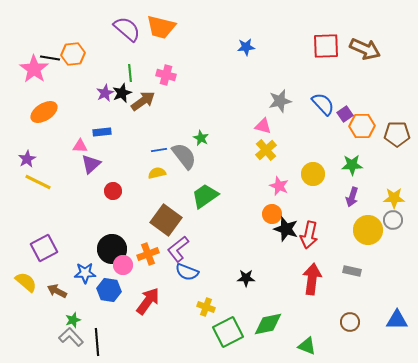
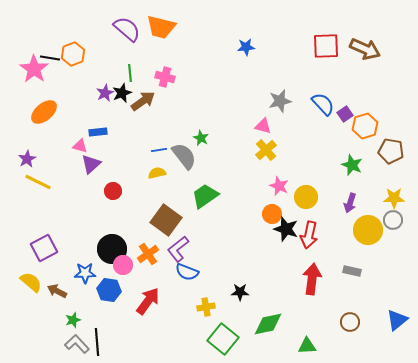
orange hexagon at (73, 54): rotated 15 degrees counterclockwise
pink cross at (166, 75): moved 1 px left, 2 px down
orange ellipse at (44, 112): rotated 8 degrees counterclockwise
orange hexagon at (362, 126): moved 3 px right; rotated 15 degrees counterclockwise
blue rectangle at (102, 132): moved 4 px left
brown pentagon at (397, 134): moved 6 px left, 17 px down; rotated 10 degrees clockwise
pink triangle at (80, 146): rotated 14 degrees clockwise
green star at (352, 165): rotated 25 degrees clockwise
yellow circle at (313, 174): moved 7 px left, 23 px down
purple arrow at (352, 197): moved 2 px left, 6 px down
orange cross at (148, 254): rotated 15 degrees counterclockwise
black star at (246, 278): moved 6 px left, 14 px down
yellow semicircle at (26, 282): moved 5 px right
yellow cross at (206, 307): rotated 30 degrees counterclockwise
blue triangle at (397, 320): rotated 40 degrees counterclockwise
green square at (228, 332): moved 5 px left, 7 px down; rotated 24 degrees counterclockwise
gray L-shape at (71, 337): moved 6 px right, 7 px down
green triangle at (307, 346): rotated 24 degrees counterclockwise
